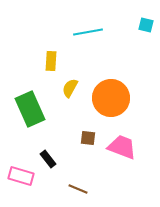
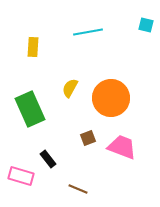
yellow rectangle: moved 18 px left, 14 px up
brown square: rotated 28 degrees counterclockwise
